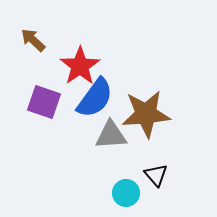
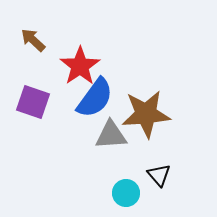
purple square: moved 11 px left
black triangle: moved 3 px right
